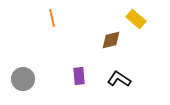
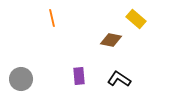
brown diamond: rotated 25 degrees clockwise
gray circle: moved 2 px left
